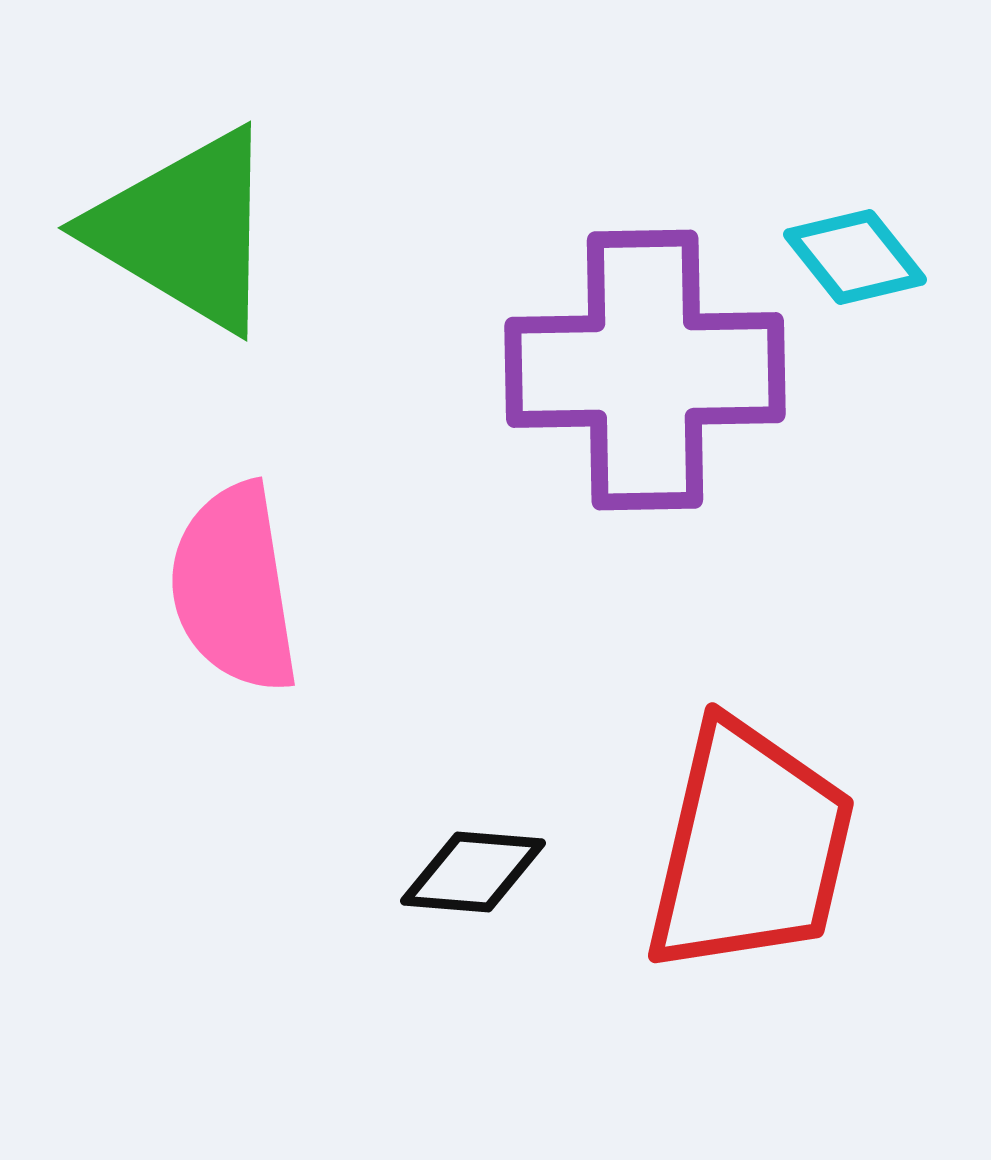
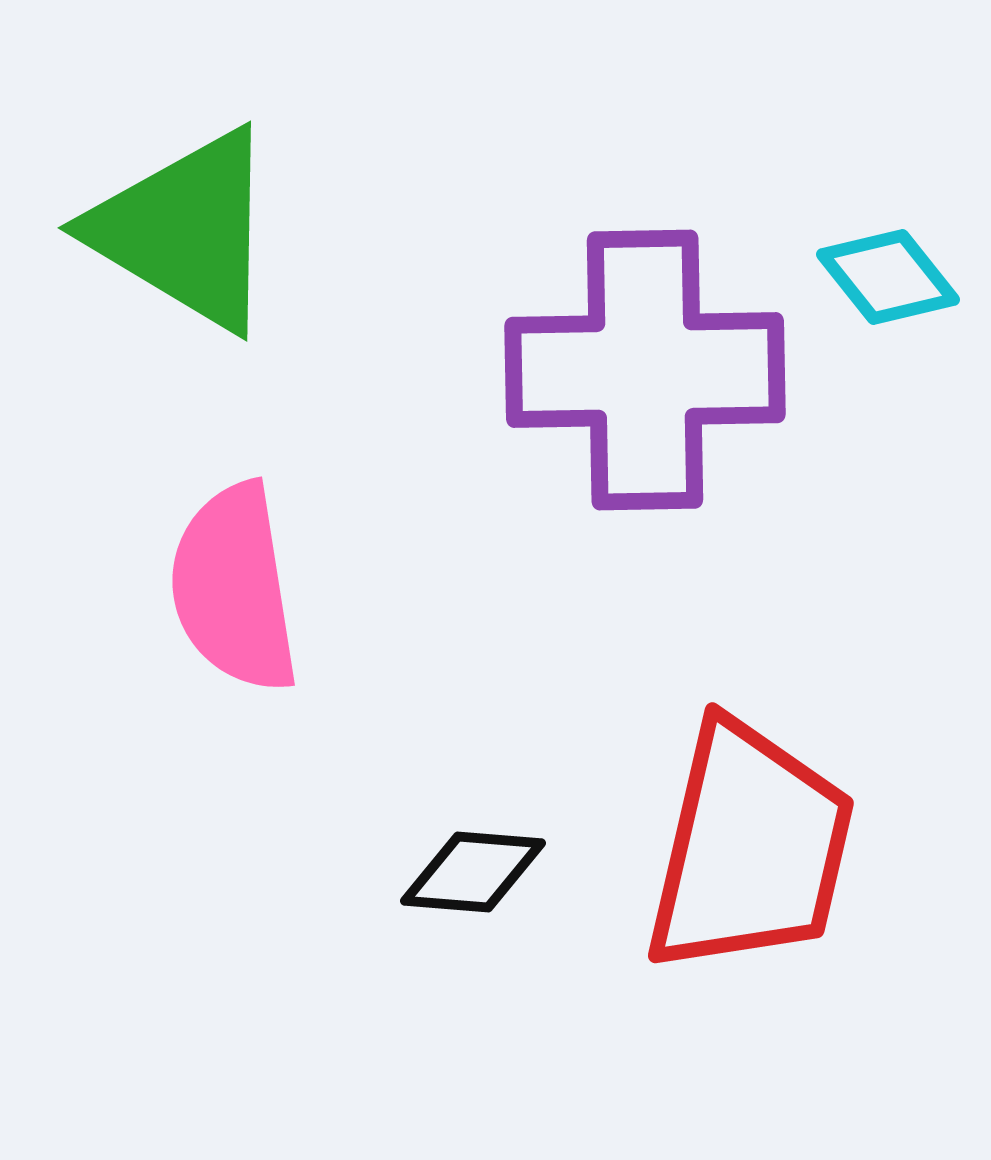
cyan diamond: moved 33 px right, 20 px down
